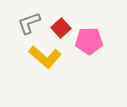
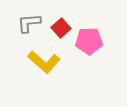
gray L-shape: rotated 15 degrees clockwise
yellow L-shape: moved 1 px left, 5 px down
